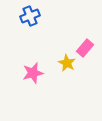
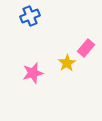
pink rectangle: moved 1 px right
yellow star: rotated 12 degrees clockwise
